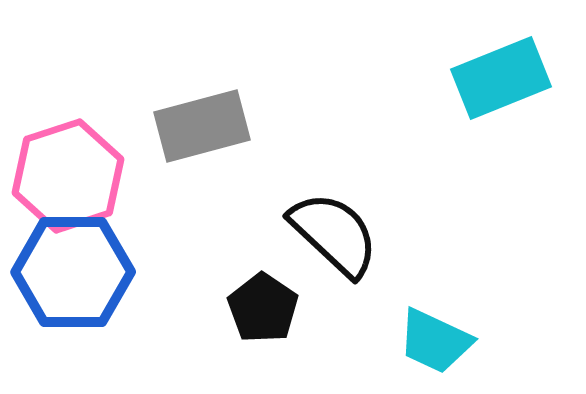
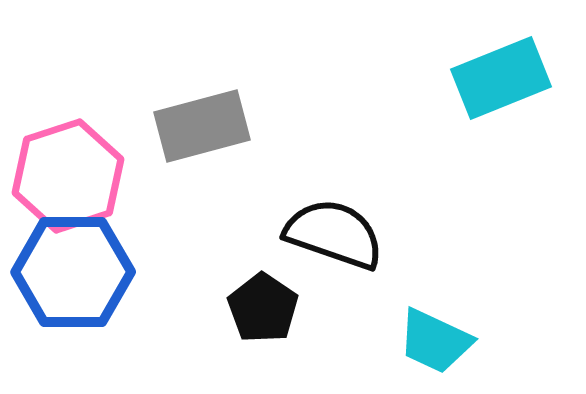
black semicircle: rotated 24 degrees counterclockwise
